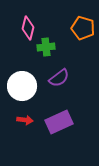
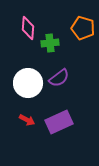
pink diamond: rotated 10 degrees counterclockwise
green cross: moved 4 px right, 4 px up
white circle: moved 6 px right, 3 px up
red arrow: moved 2 px right; rotated 21 degrees clockwise
